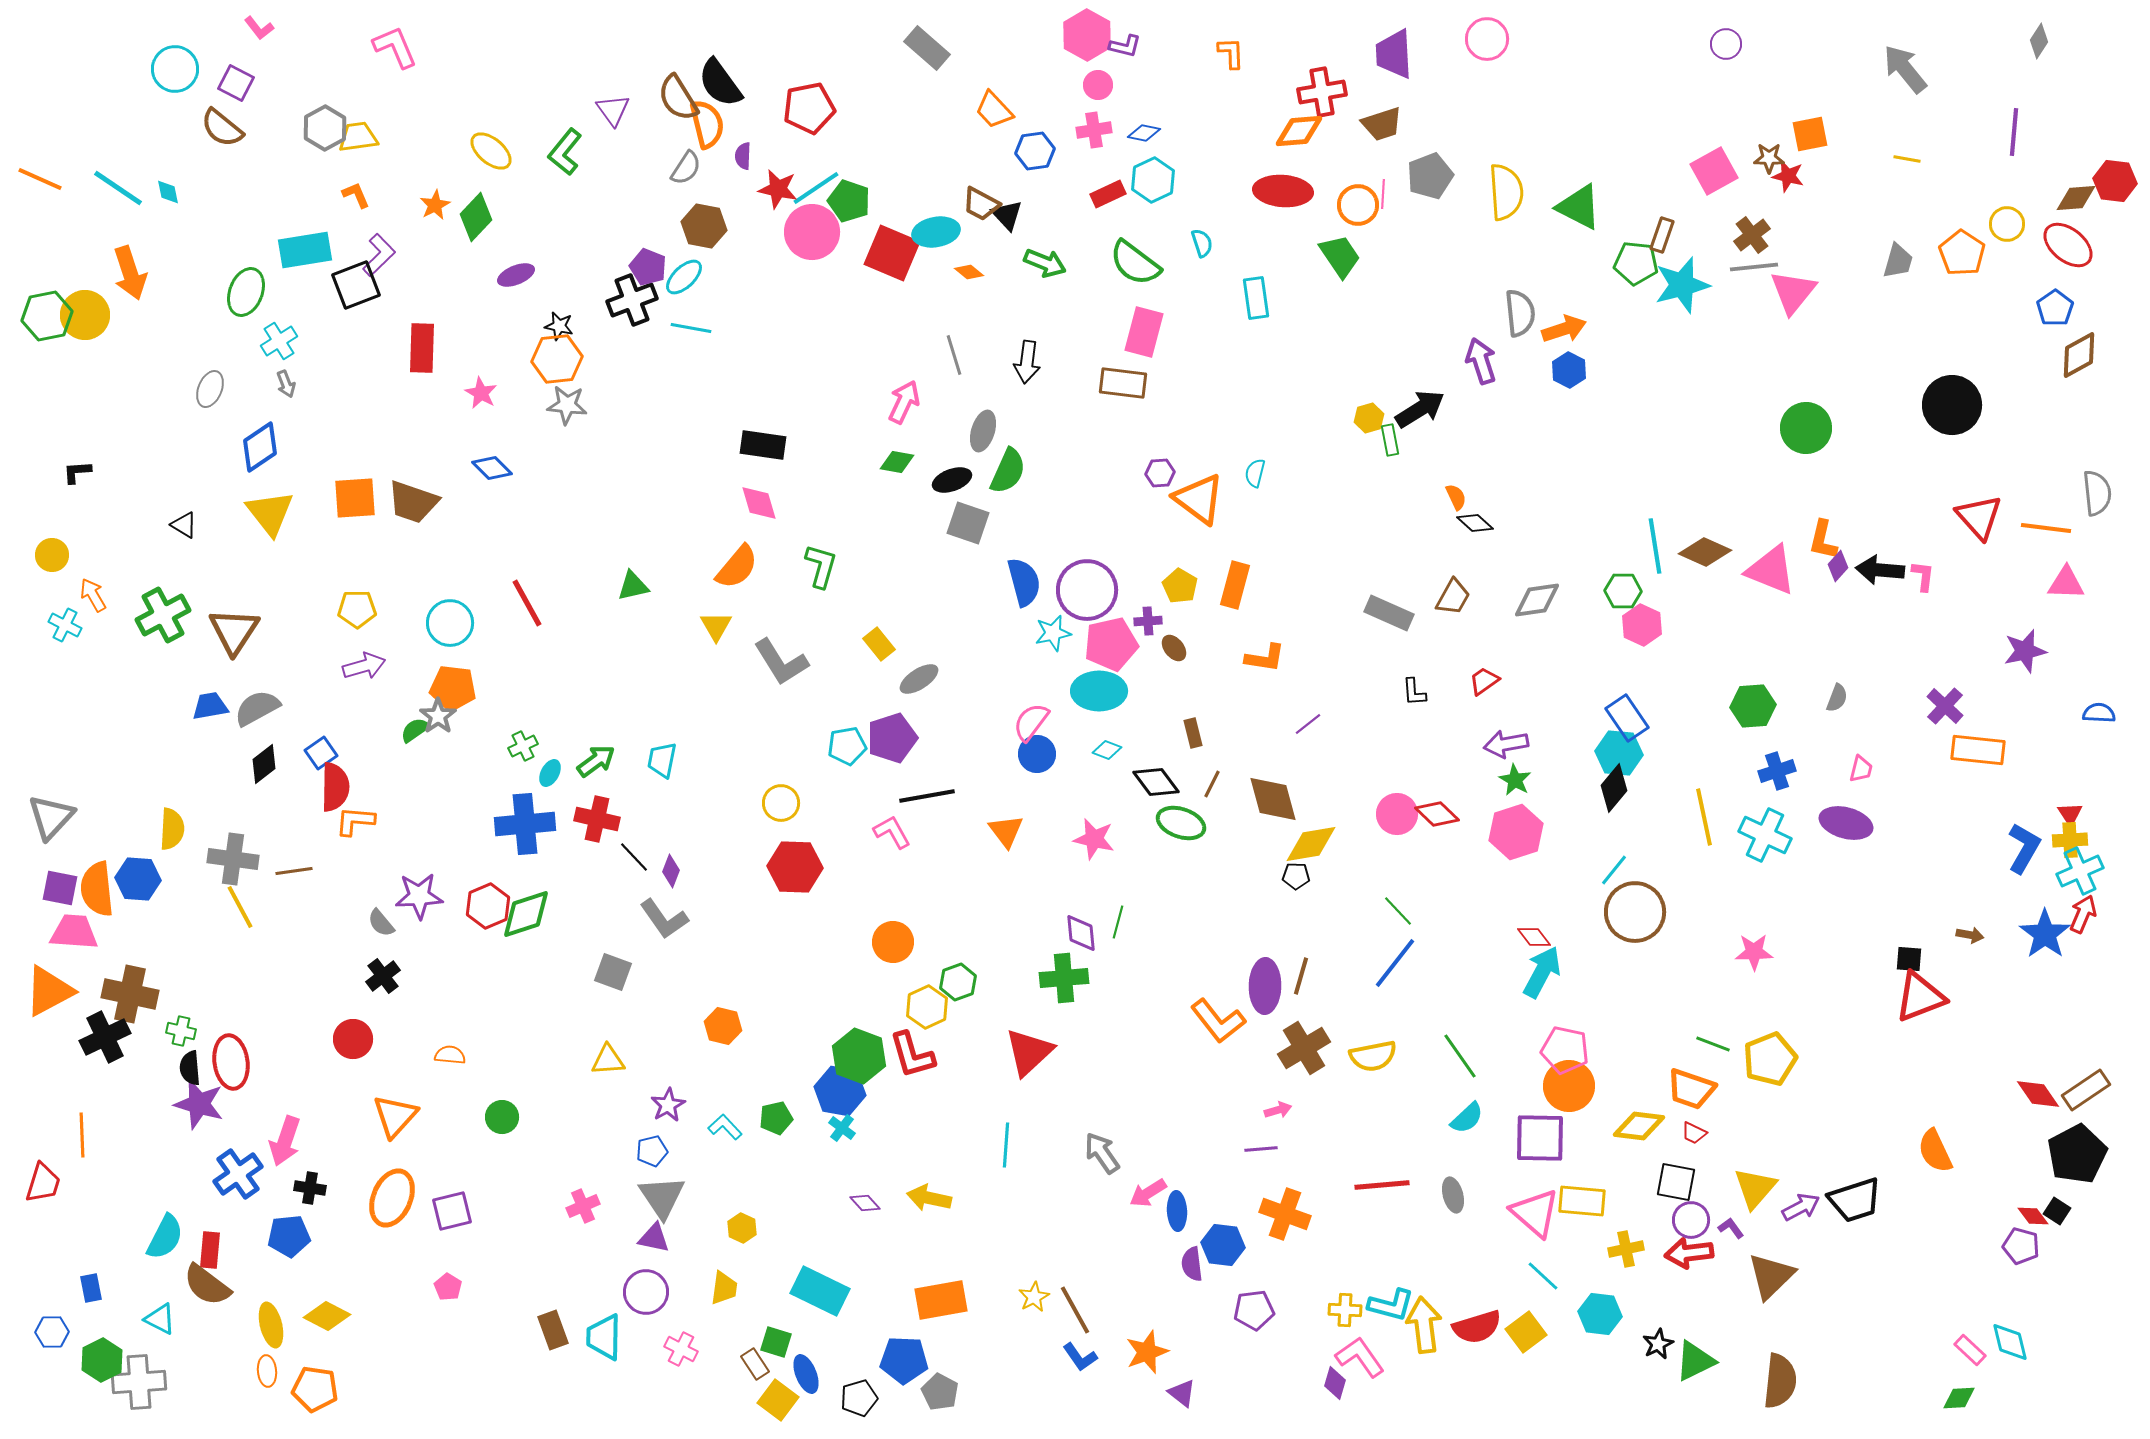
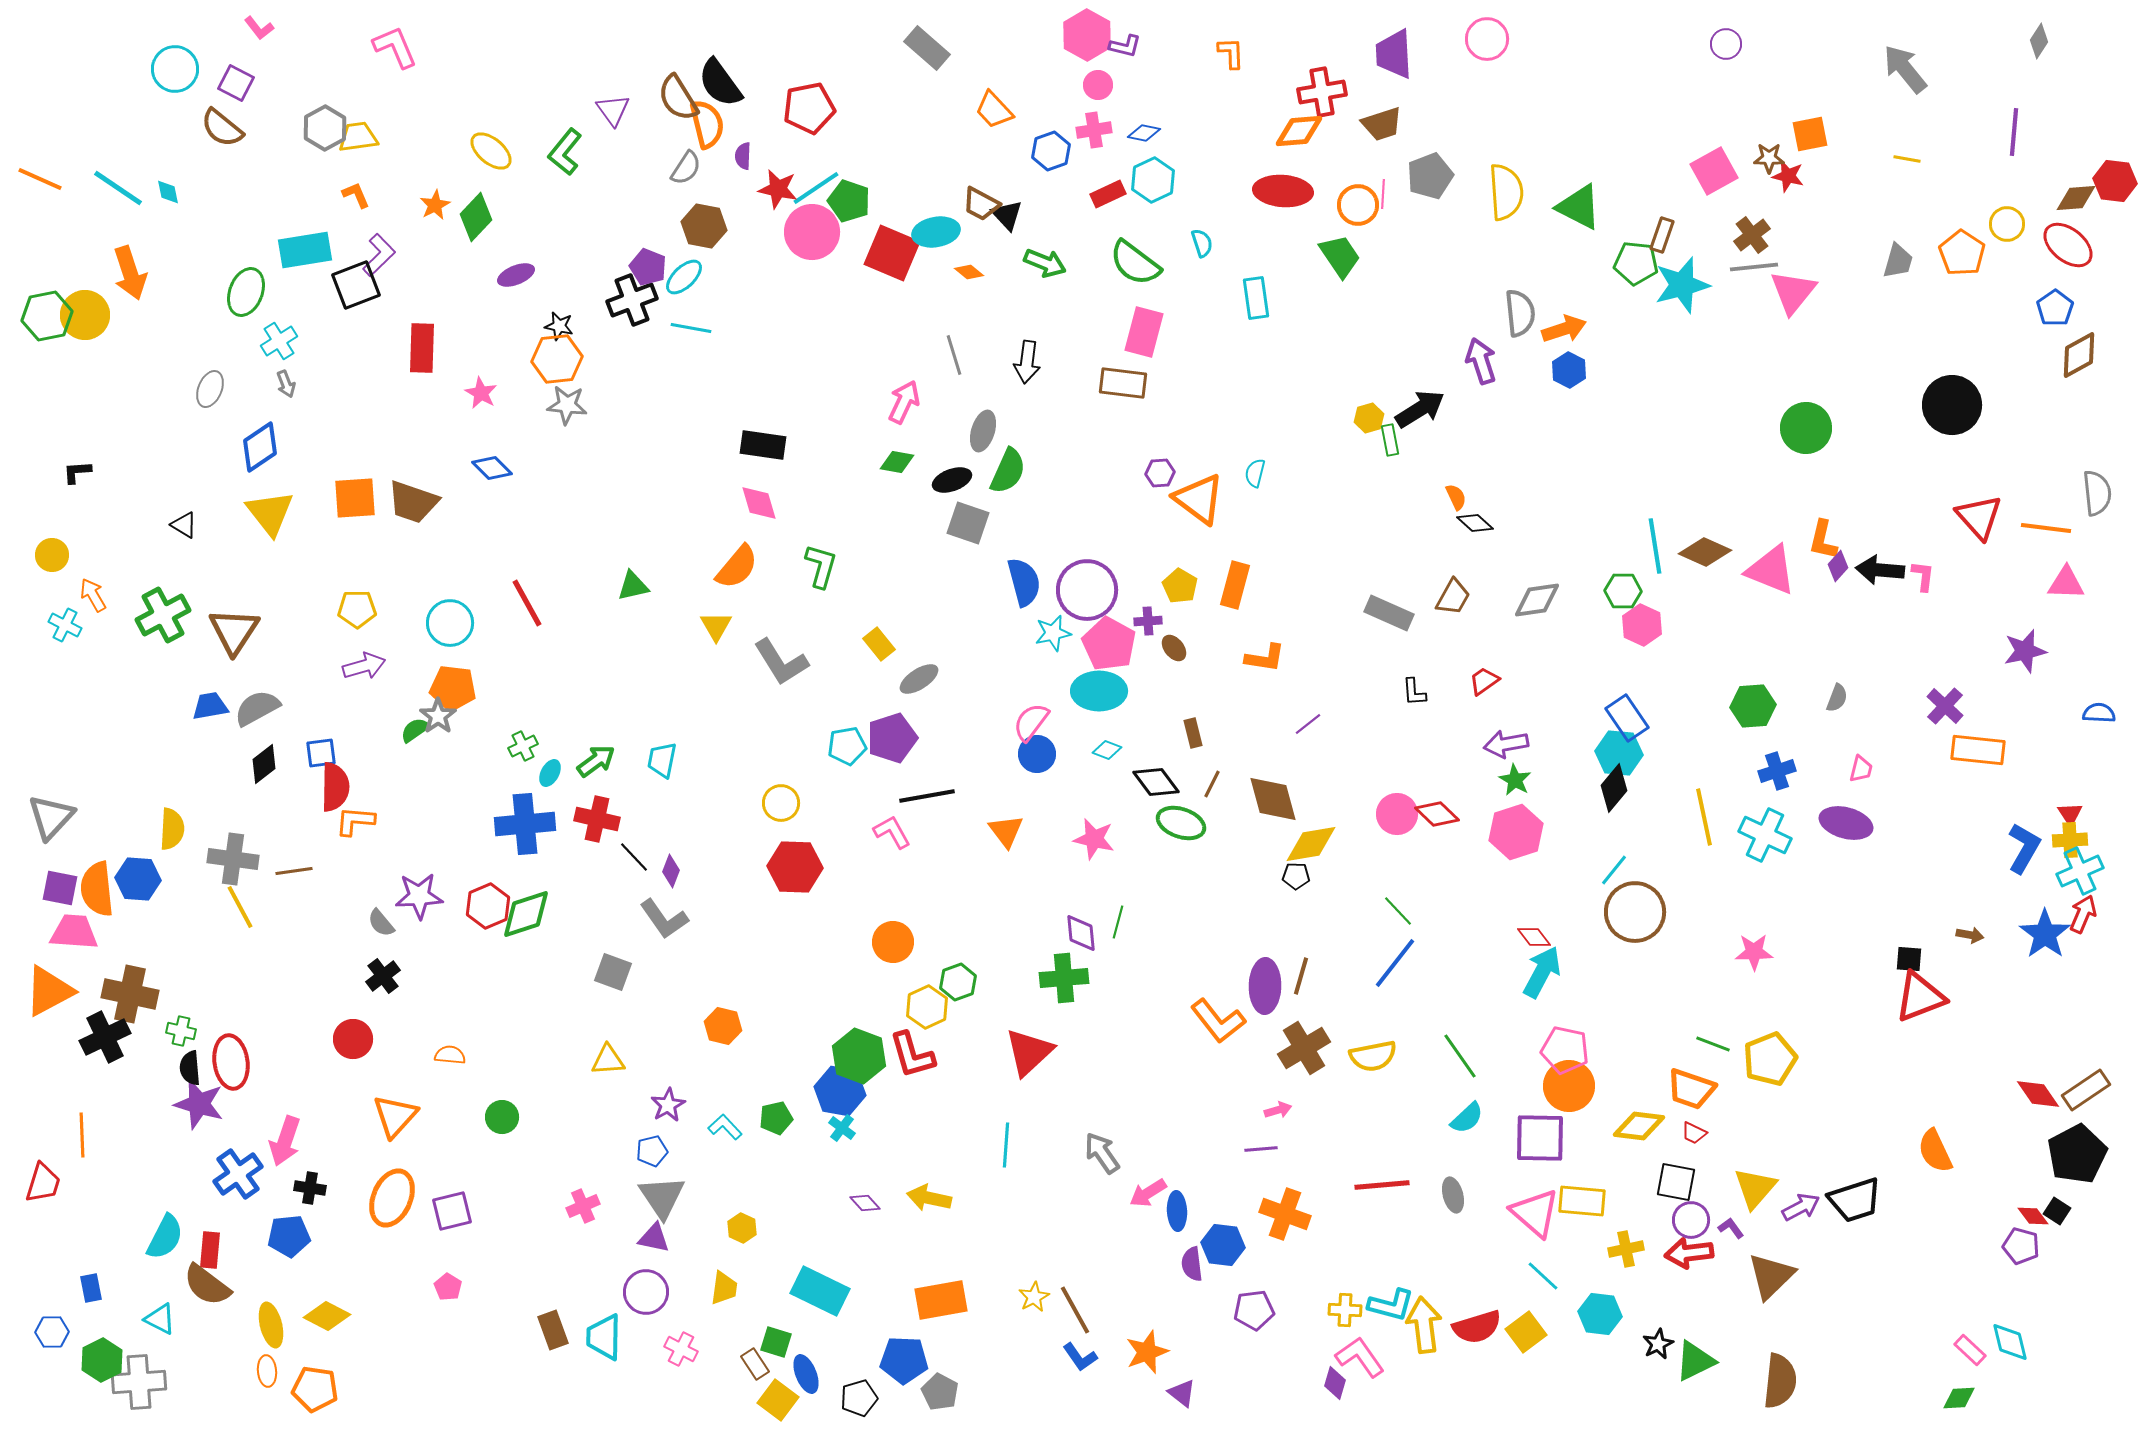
blue hexagon at (1035, 151): moved 16 px right; rotated 12 degrees counterclockwise
pink pentagon at (1111, 644): moved 2 px left; rotated 30 degrees counterclockwise
blue square at (321, 753): rotated 28 degrees clockwise
